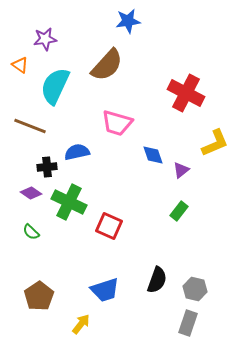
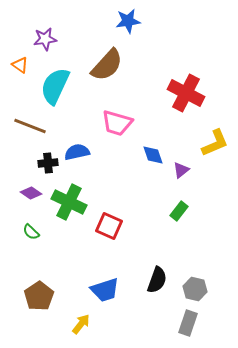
black cross: moved 1 px right, 4 px up
